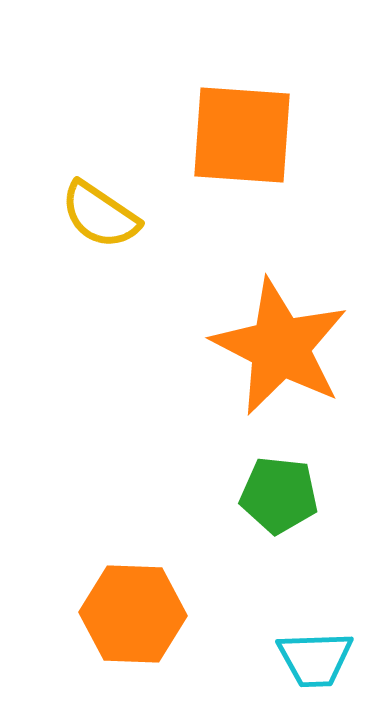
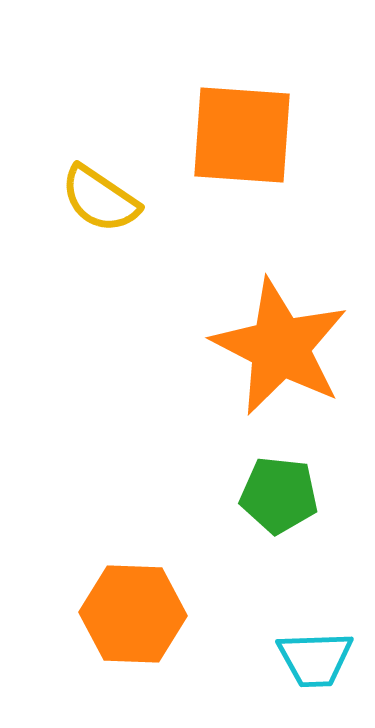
yellow semicircle: moved 16 px up
